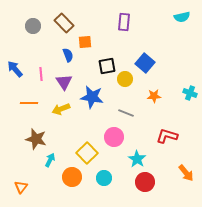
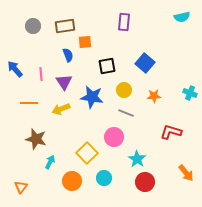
brown rectangle: moved 1 px right, 3 px down; rotated 54 degrees counterclockwise
yellow circle: moved 1 px left, 11 px down
red L-shape: moved 4 px right, 4 px up
cyan arrow: moved 2 px down
orange circle: moved 4 px down
